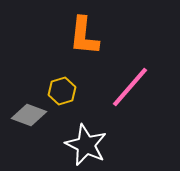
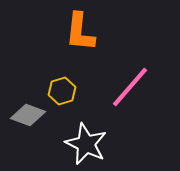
orange L-shape: moved 4 px left, 4 px up
gray diamond: moved 1 px left
white star: moved 1 px up
